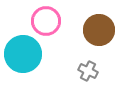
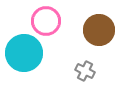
cyan circle: moved 1 px right, 1 px up
gray cross: moved 3 px left
